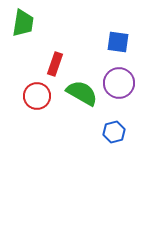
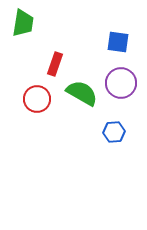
purple circle: moved 2 px right
red circle: moved 3 px down
blue hexagon: rotated 10 degrees clockwise
